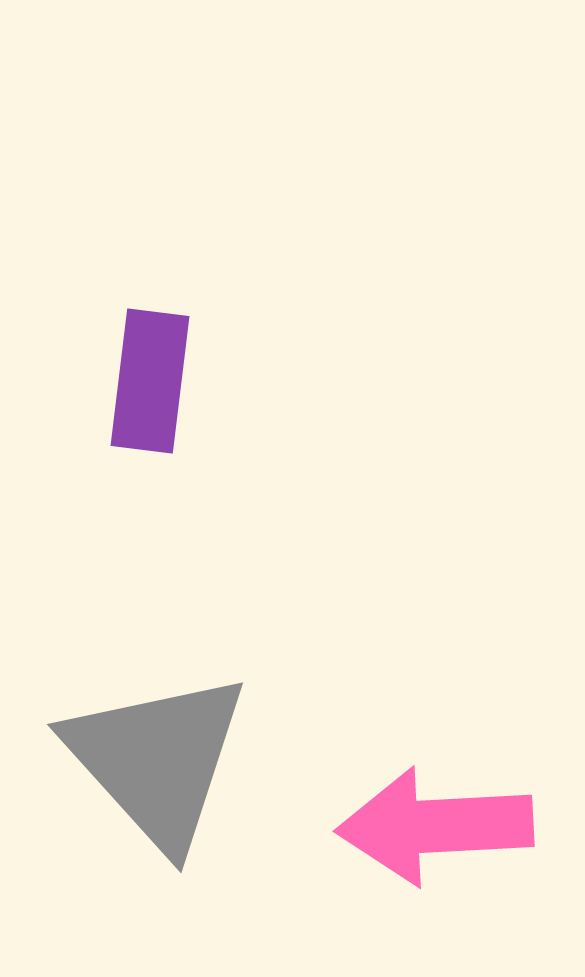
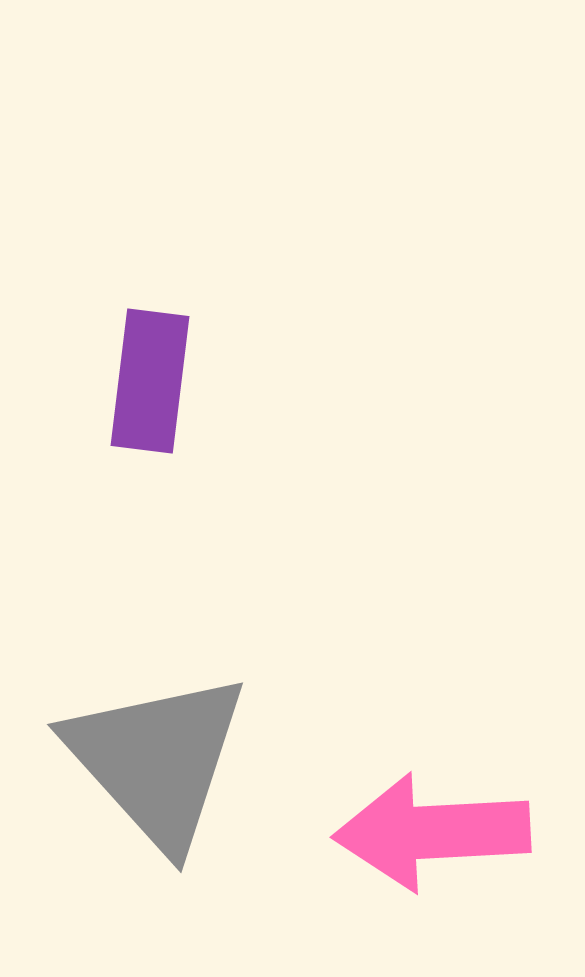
pink arrow: moved 3 px left, 6 px down
